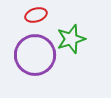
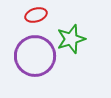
purple circle: moved 1 px down
